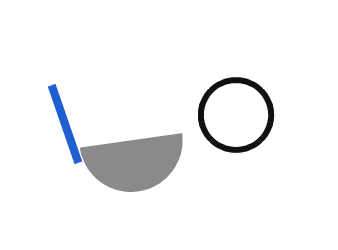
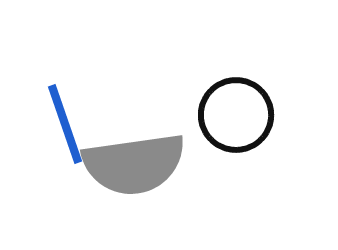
gray semicircle: moved 2 px down
